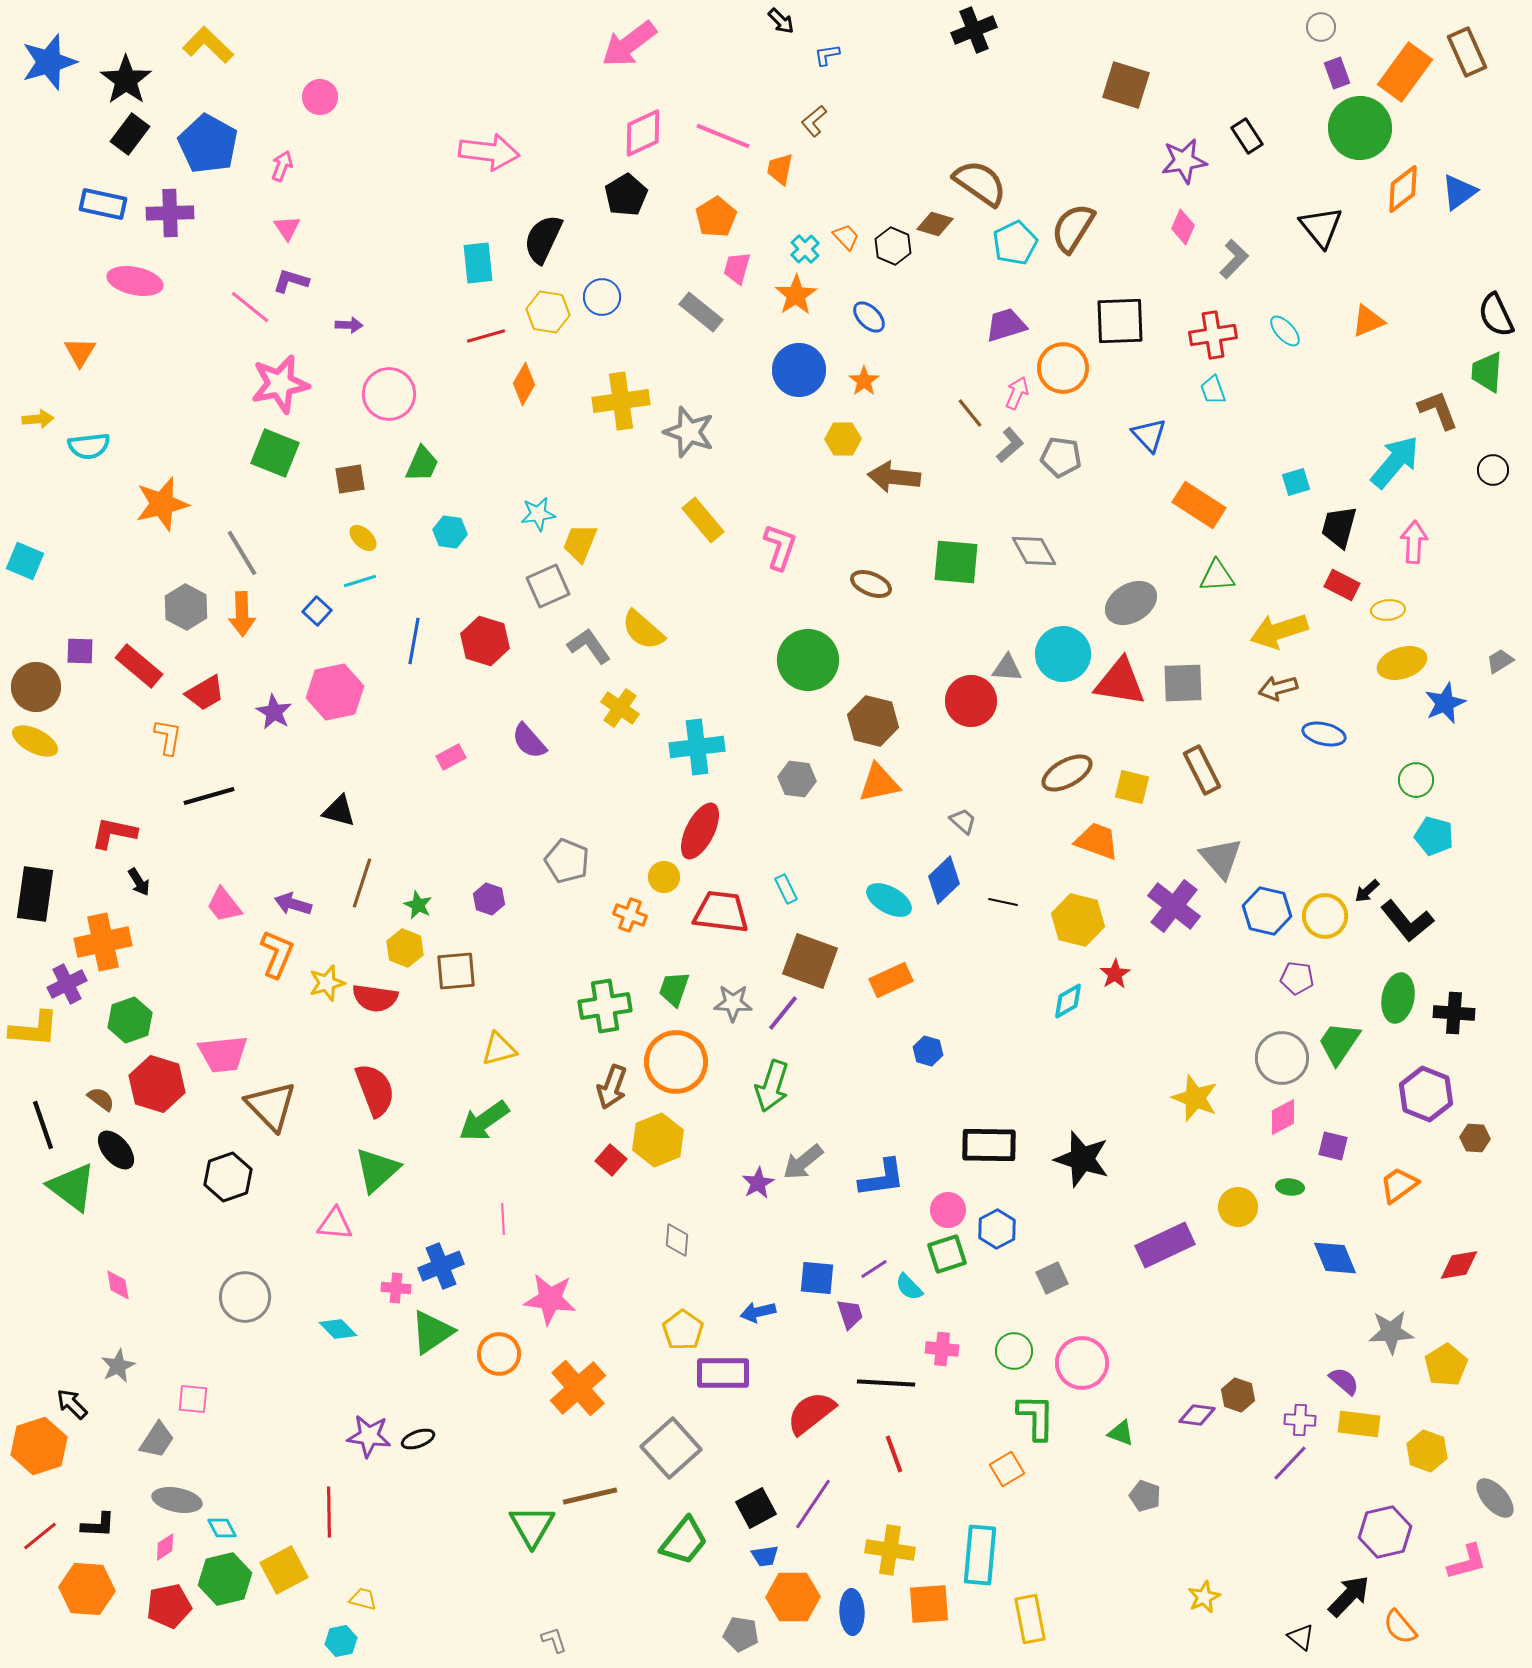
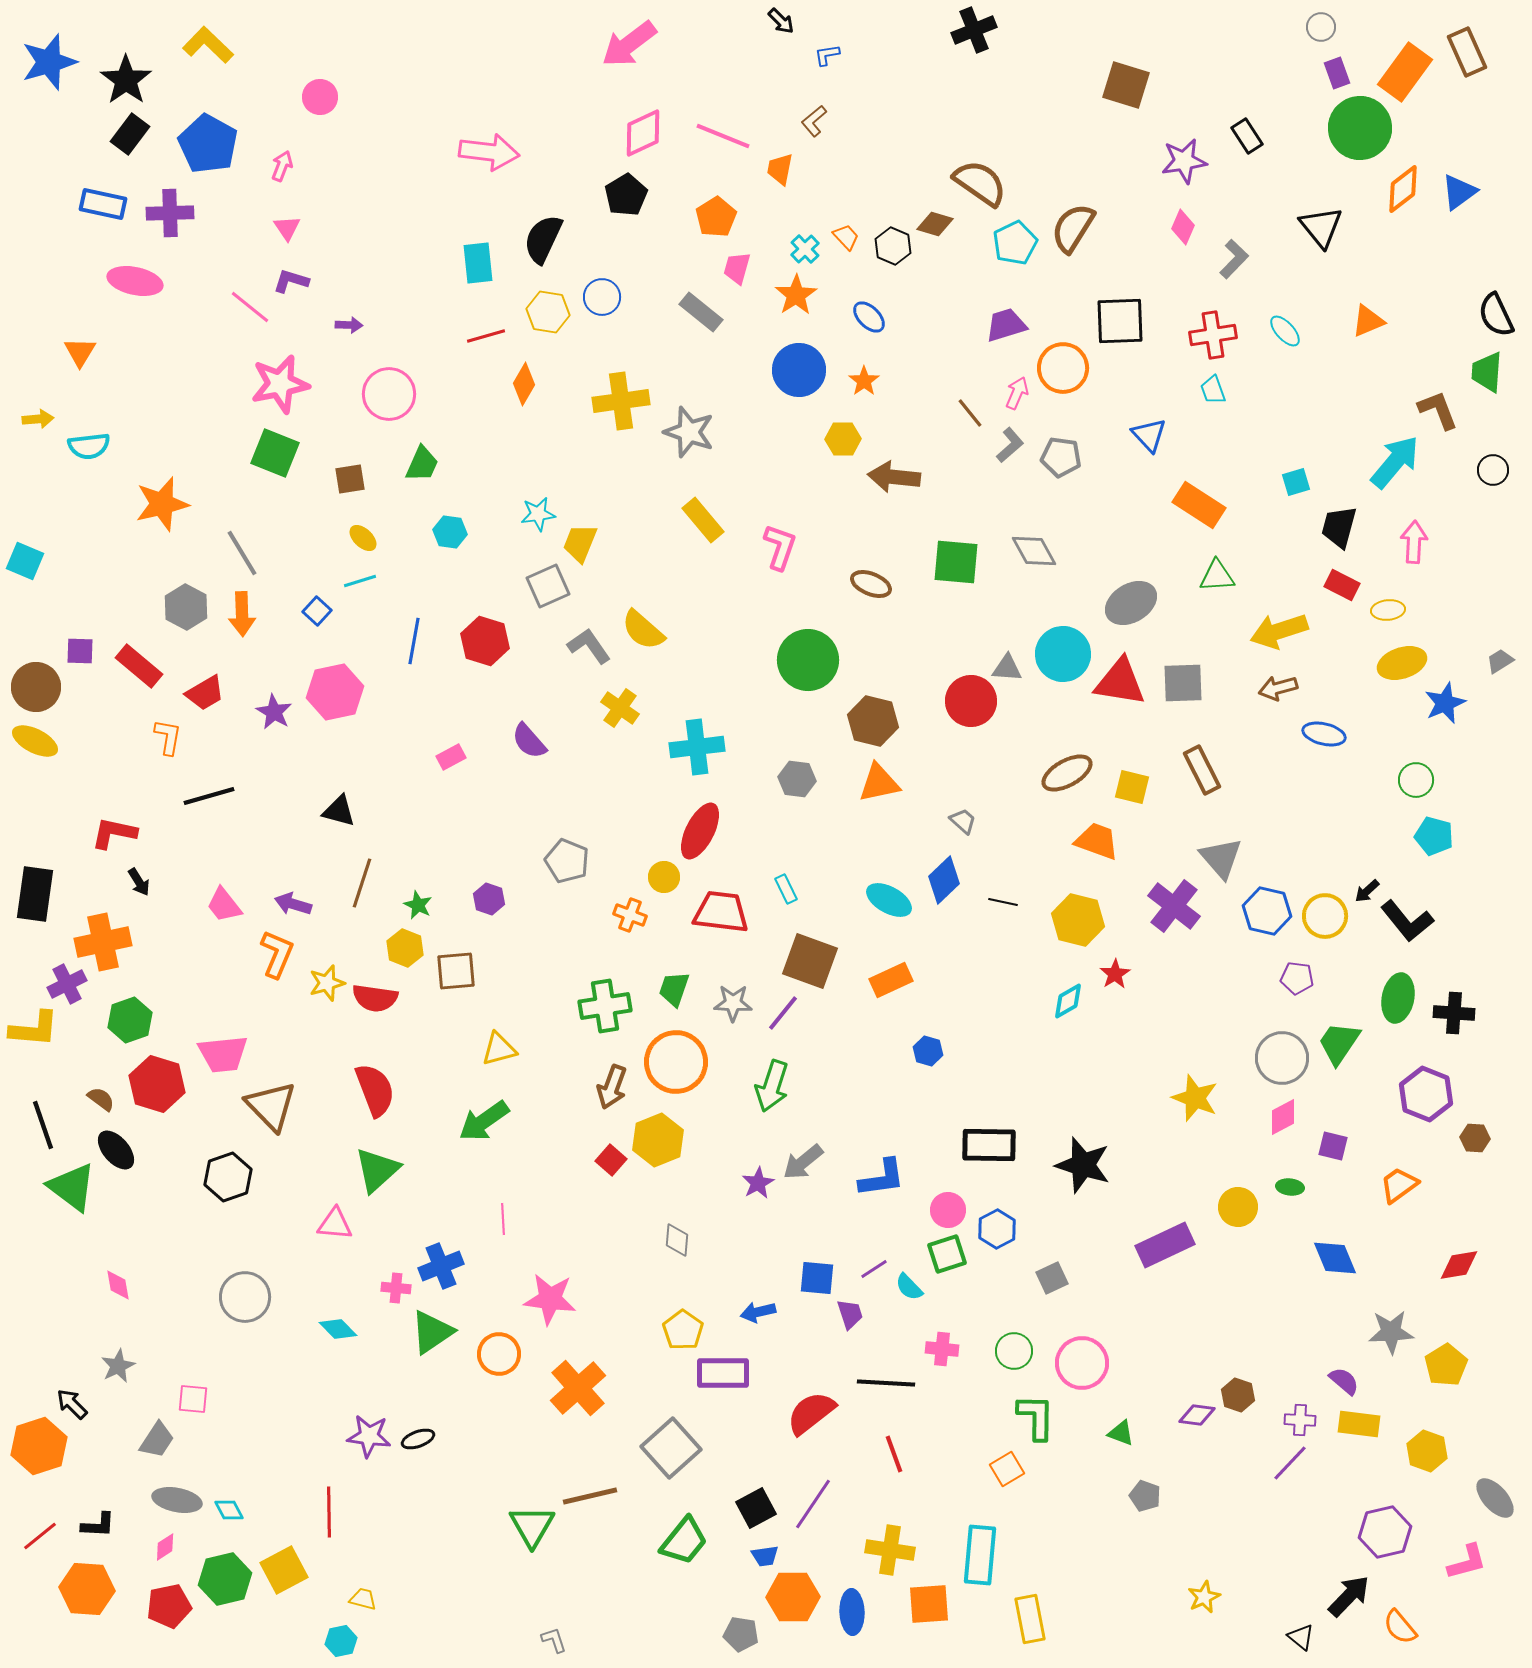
black star at (1082, 1159): moved 1 px right, 6 px down
cyan diamond at (222, 1528): moved 7 px right, 18 px up
